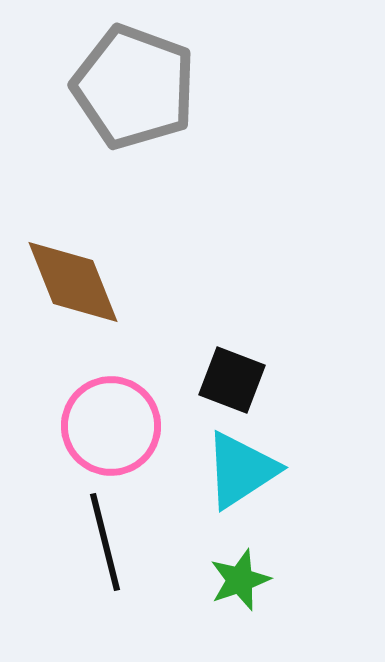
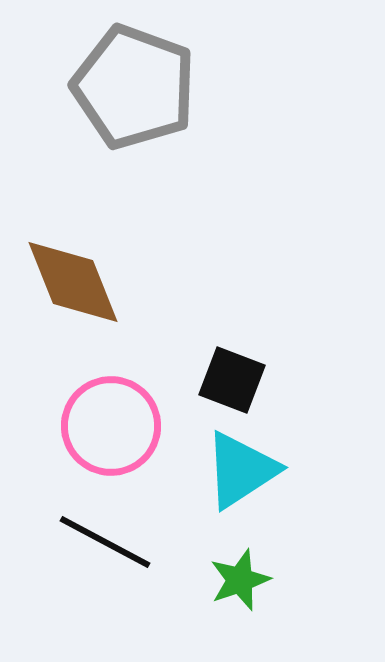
black line: rotated 48 degrees counterclockwise
